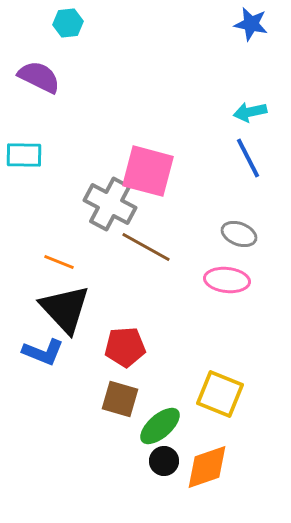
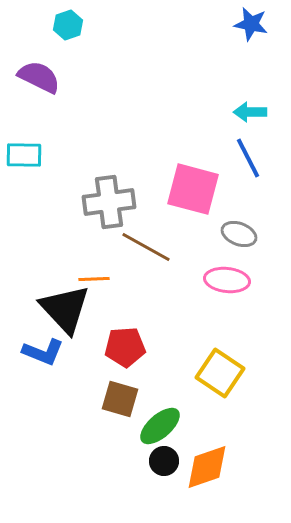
cyan hexagon: moved 2 px down; rotated 12 degrees counterclockwise
cyan arrow: rotated 12 degrees clockwise
pink square: moved 45 px right, 18 px down
gray cross: moved 1 px left, 2 px up; rotated 36 degrees counterclockwise
orange line: moved 35 px right, 17 px down; rotated 24 degrees counterclockwise
yellow square: moved 21 px up; rotated 12 degrees clockwise
